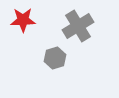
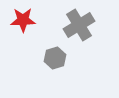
gray cross: moved 1 px right, 1 px up
